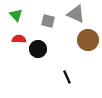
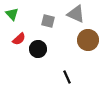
green triangle: moved 4 px left, 1 px up
red semicircle: rotated 136 degrees clockwise
